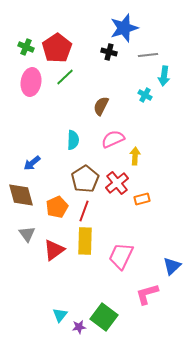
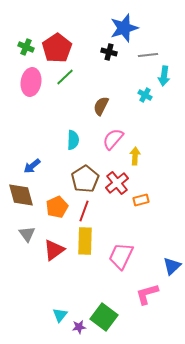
pink semicircle: rotated 25 degrees counterclockwise
blue arrow: moved 3 px down
orange rectangle: moved 1 px left, 1 px down
